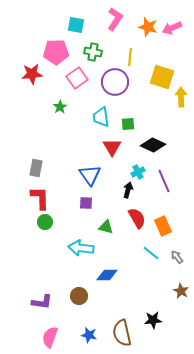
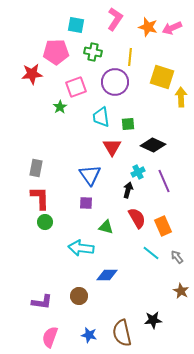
pink square: moved 1 px left, 9 px down; rotated 15 degrees clockwise
